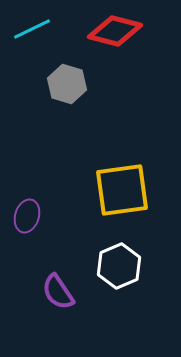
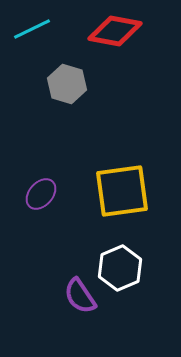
red diamond: rotated 4 degrees counterclockwise
yellow square: moved 1 px down
purple ellipse: moved 14 px right, 22 px up; rotated 24 degrees clockwise
white hexagon: moved 1 px right, 2 px down
purple semicircle: moved 22 px right, 4 px down
